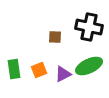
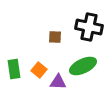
green ellipse: moved 6 px left
orange square: rotated 28 degrees counterclockwise
purple triangle: moved 5 px left, 8 px down; rotated 30 degrees clockwise
